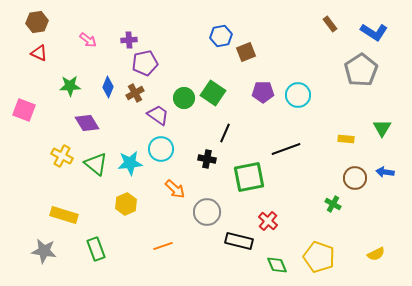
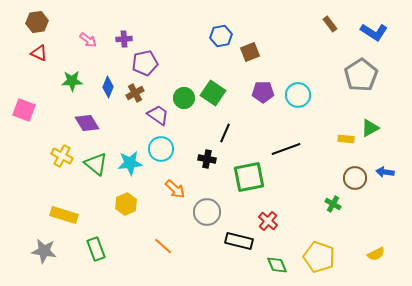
purple cross at (129, 40): moved 5 px left, 1 px up
brown square at (246, 52): moved 4 px right
gray pentagon at (361, 70): moved 5 px down
green star at (70, 86): moved 2 px right, 5 px up
green triangle at (382, 128): moved 12 px left; rotated 30 degrees clockwise
orange line at (163, 246): rotated 60 degrees clockwise
